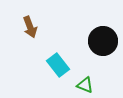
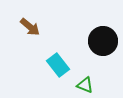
brown arrow: rotated 30 degrees counterclockwise
